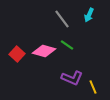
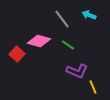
cyan arrow: rotated 88 degrees clockwise
green line: moved 1 px right
pink diamond: moved 5 px left, 10 px up
purple L-shape: moved 5 px right, 7 px up
